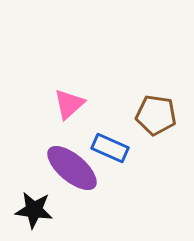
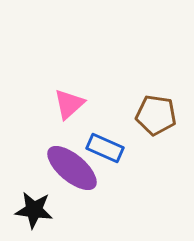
blue rectangle: moved 5 px left
